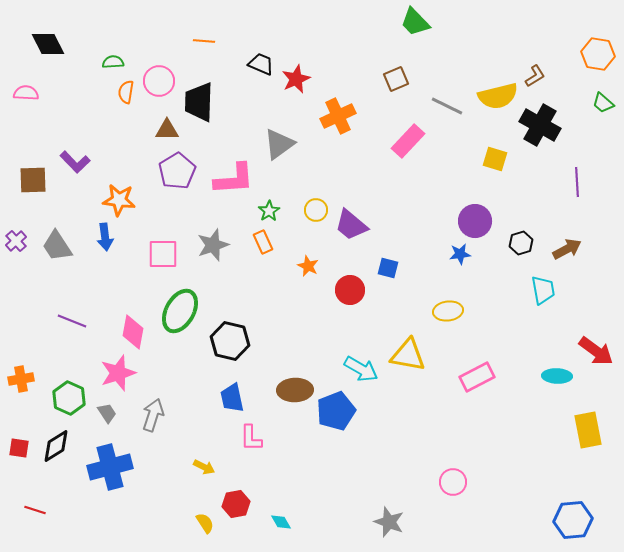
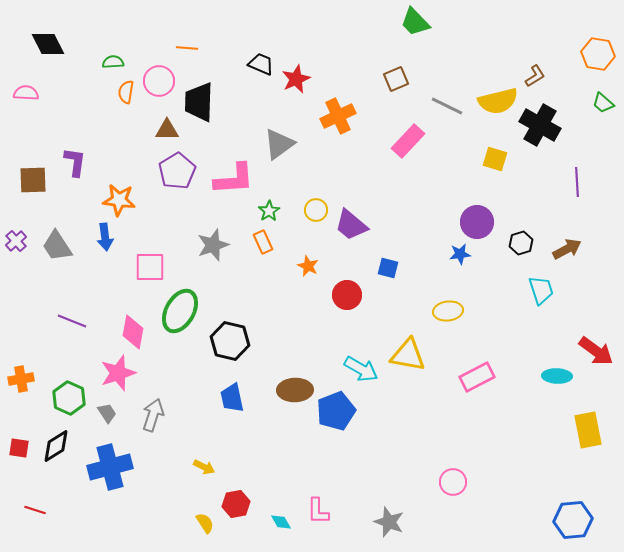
orange line at (204, 41): moved 17 px left, 7 px down
yellow semicircle at (498, 96): moved 5 px down
purple L-shape at (75, 162): rotated 128 degrees counterclockwise
purple circle at (475, 221): moved 2 px right, 1 px down
pink square at (163, 254): moved 13 px left, 13 px down
red circle at (350, 290): moved 3 px left, 5 px down
cyan trapezoid at (543, 290): moved 2 px left; rotated 8 degrees counterclockwise
pink L-shape at (251, 438): moved 67 px right, 73 px down
